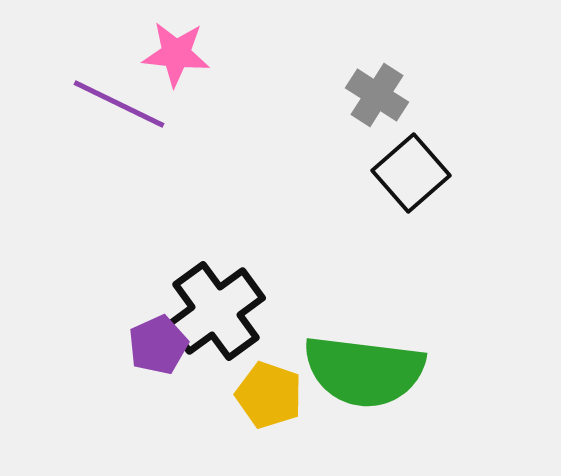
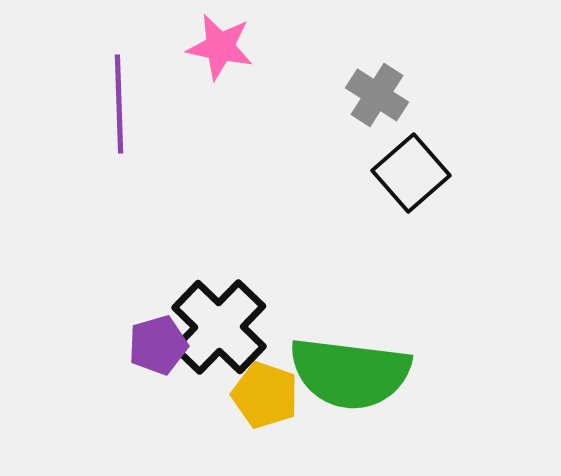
pink star: moved 44 px right, 7 px up; rotated 6 degrees clockwise
purple line: rotated 62 degrees clockwise
black cross: moved 3 px right, 16 px down; rotated 10 degrees counterclockwise
purple pentagon: rotated 8 degrees clockwise
green semicircle: moved 14 px left, 2 px down
yellow pentagon: moved 4 px left
